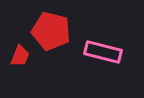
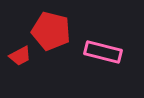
red trapezoid: rotated 40 degrees clockwise
